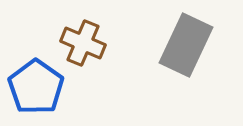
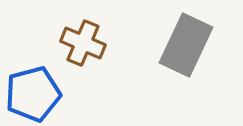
blue pentagon: moved 3 px left, 7 px down; rotated 22 degrees clockwise
